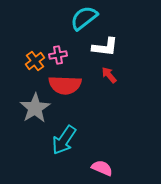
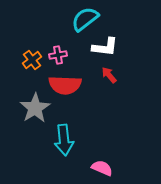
cyan semicircle: moved 1 px right, 1 px down
orange cross: moved 3 px left, 1 px up
cyan arrow: rotated 40 degrees counterclockwise
